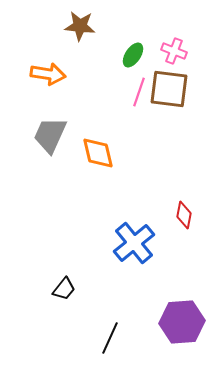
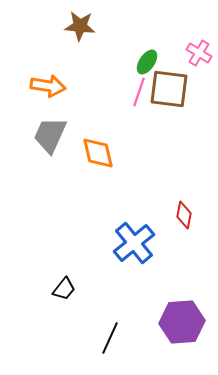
pink cross: moved 25 px right, 2 px down; rotated 10 degrees clockwise
green ellipse: moved 14 px right, 7 px down
orange arrow: moved 12 px down
